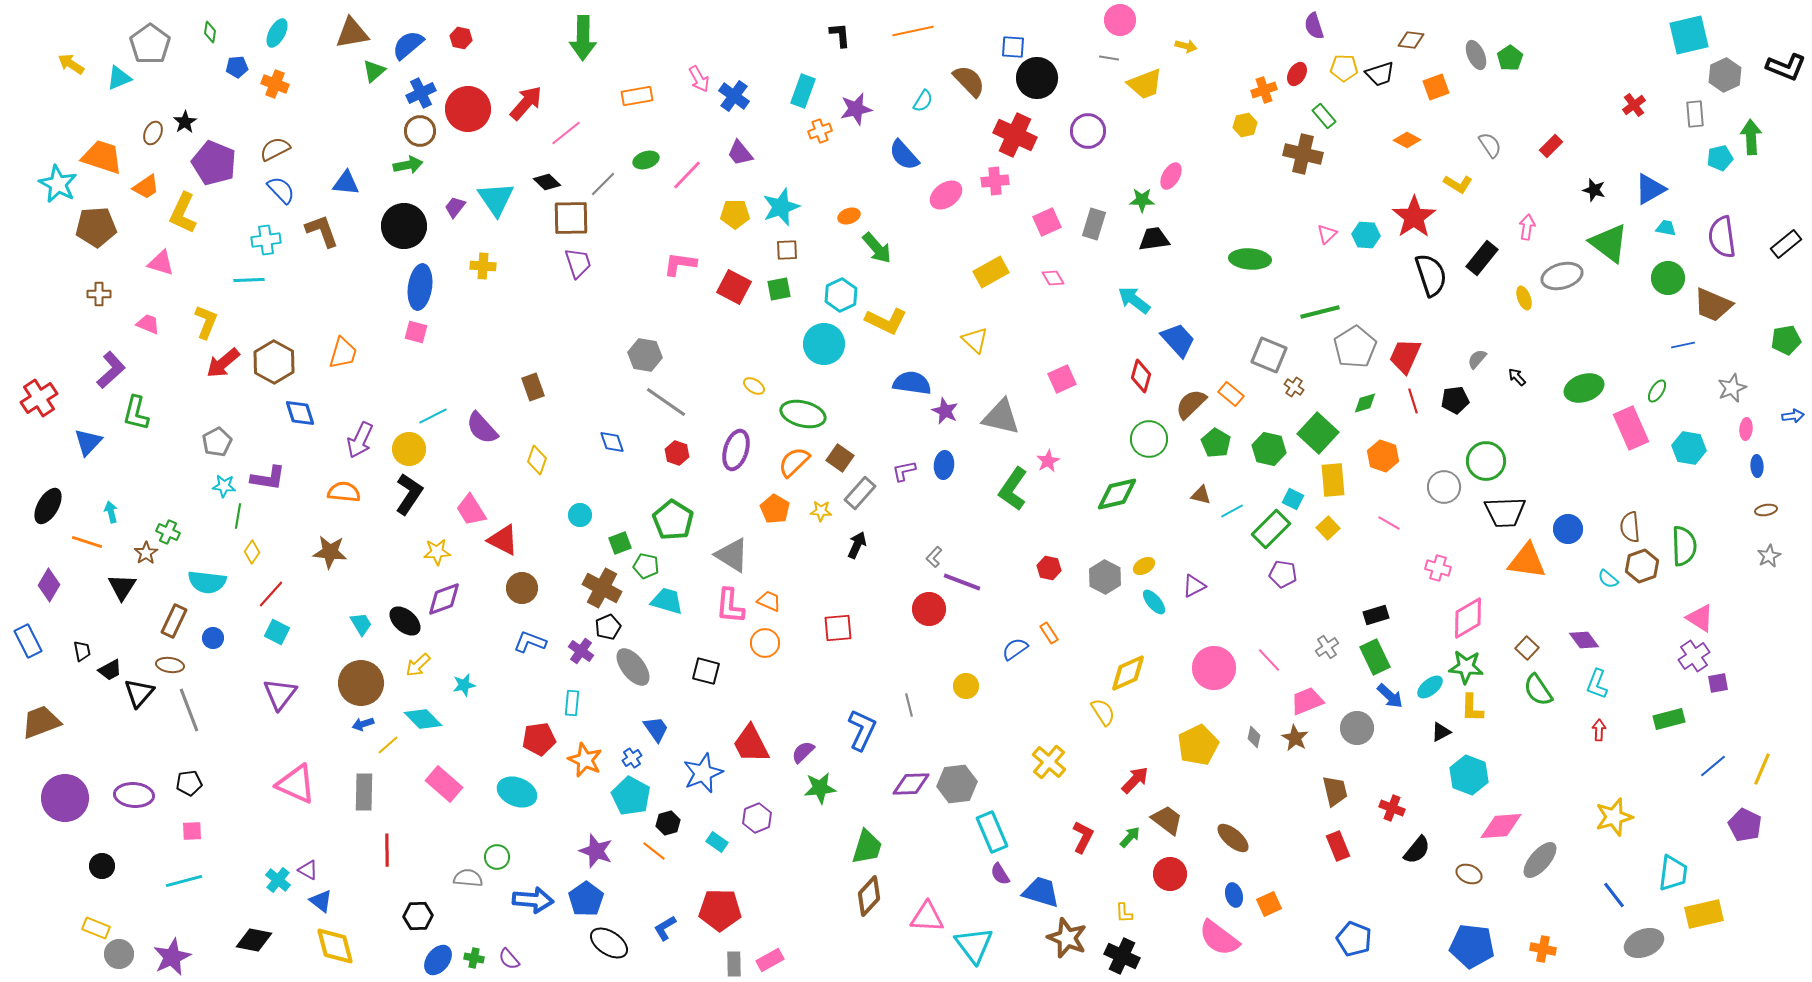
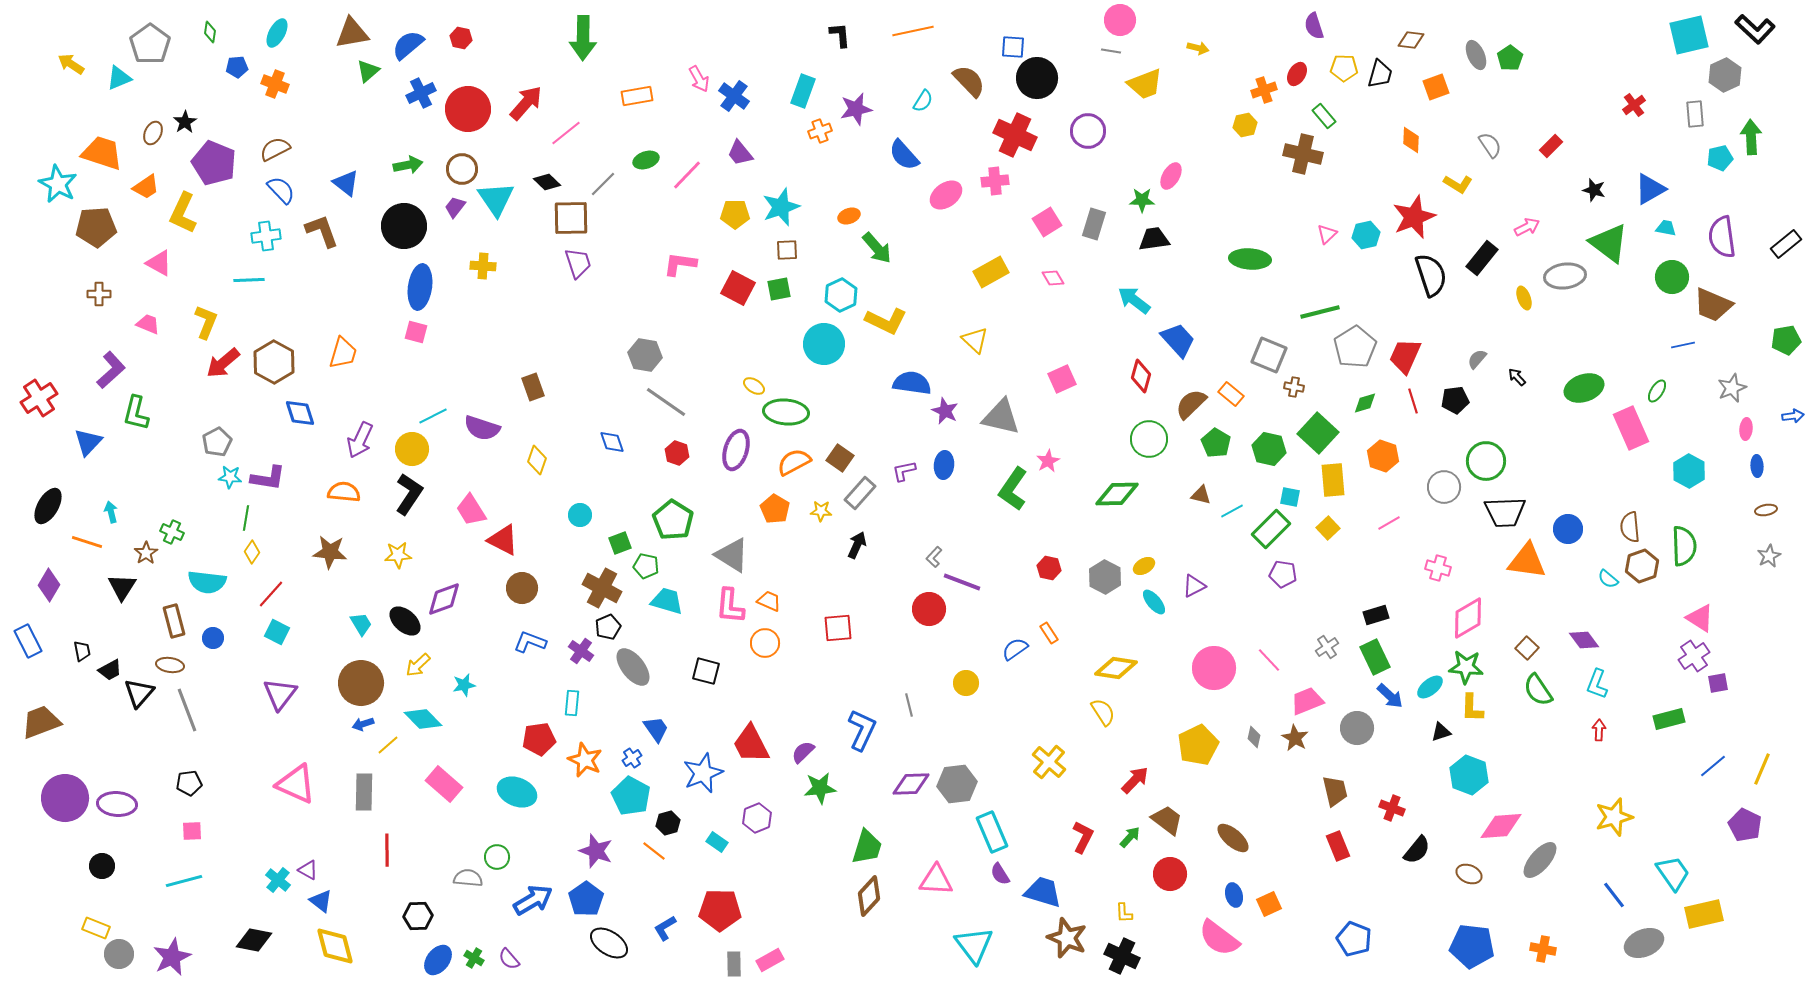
yellow arrow at (1186, 46): moved 12 px right, 2 px down
gray line at (1109, 58): moved 2 px right, 7 px up
black L-shape at (1786, 67): moved 31 px left, 38 px up; rotated 21 degrees clockwise
green triangle at (374, 71): moved 6 px left
black trapezoid at (1380, 74): rotated 56 degrees counterclockwise
brown circle at (420, 131): moved 42 px right, 38 px down
orange diamond at (1407, 140): moved 4 px right; rotated 64 degrees clockwise
orange trapezoid at (102, 157): moved 4 px up
blue triangle at (346, 183): rotated 32 degrees clockwise
red star at (1414, 217): rotated 12 degrees clockwise
pink square at (1047, 222): rotated 8 degrees counterclockwise
pink arrow at (1527, 227): rotated 55 degrees clockwise
cyan hexagon at (1366, 235): rotated 16 degrees counterclockwise
cyan cross at (266, 240): moved 4 px up
pink triangle at (161, 263): moved 2 px left; rotated 12 degrees clockwise
gray ellipse at (1562, 276): moved 3 px right; rotated 9 degrees clockwise
green circle at (1668, 278): moved 4 px right, 1 px up
red square at (734, 287): moved 4 px right, 1 px down
brown cross at (1294, 387): rotated 24 degrees counterclockwise
green ellipse at (803, 414): moved 17 px left, 2 px up; rotated 9 degrees counterclockwise
purple semicircle at (482, 428): rotated 30 degrees counterclockwise
cyan hexagon at (1689, 448): moved 23 px down; rotated 20 degrees clockwise
yellow circle at (409, 449): moved 3 px right
orange semicircle at (794, 462): rotated 16 degrees clockwise
cyan star at (224, 486): moved 6 px right, 9 px up
green diamond at (1117, 494): rotated 12 degrees clockwise
cyan square at (1293, 499): moved 3 px left, 2 px up; rotated 15 degrees counterclockwise
green line at (238, 516): moved 8 px right, 2 px down
pink line at (1389, 523): rotated 60 degrees counterclockwise
green cross at (168, 532): moved 4 px right
yellow star at (437, 552): moved 39 px left, 3 px down
brown rectangle at (174, 621): rotated 40 degrees counterclockwise
yellow diamond at (1128, 673): moved 12 px left, 5 px up; rotated 33 degrees clockwise
yellow circle at (966, 686): moved 3 px up
gray line at (189, 710): moved 2 px left
black triangle at (1441, 732): rotated 10 degrees clockwise
purple ellipse at (134, 795): moved 17 px left, 9 px down
cyan trapezoid at (1673, 873): rotated 42 degrees counterclockwise
blue trapezoid at (1041, 892): moved 2 px right
blue arrow at (533, 900): rotated 36 degrees counterclockwise
pink triangle at (927, 917): moved 9 px right, 37 px up
green cross at (474, 958): rotated 18 degrees clockwise
